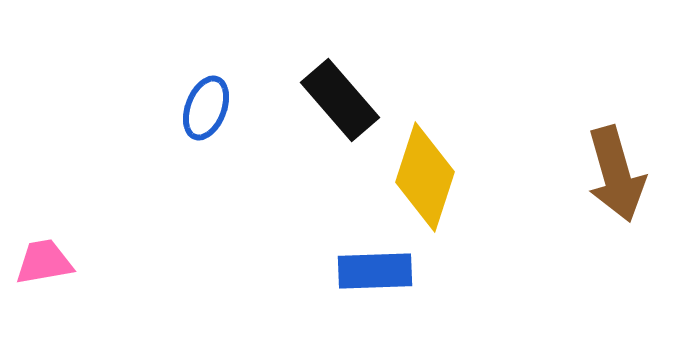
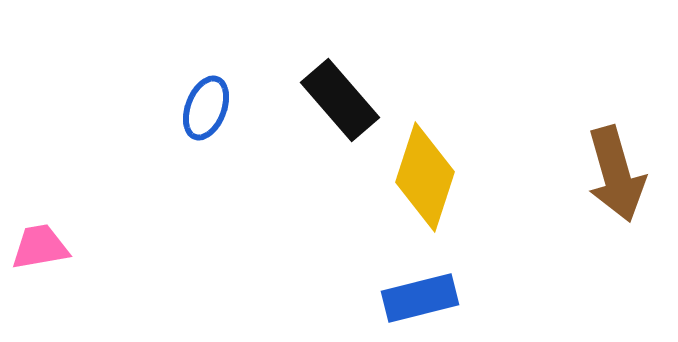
pink trapezoid: moved 4 px left, 15 px up
blue rectangle: moved 45 px right, 27 px down; rotated 12 degrees counterclockwise
